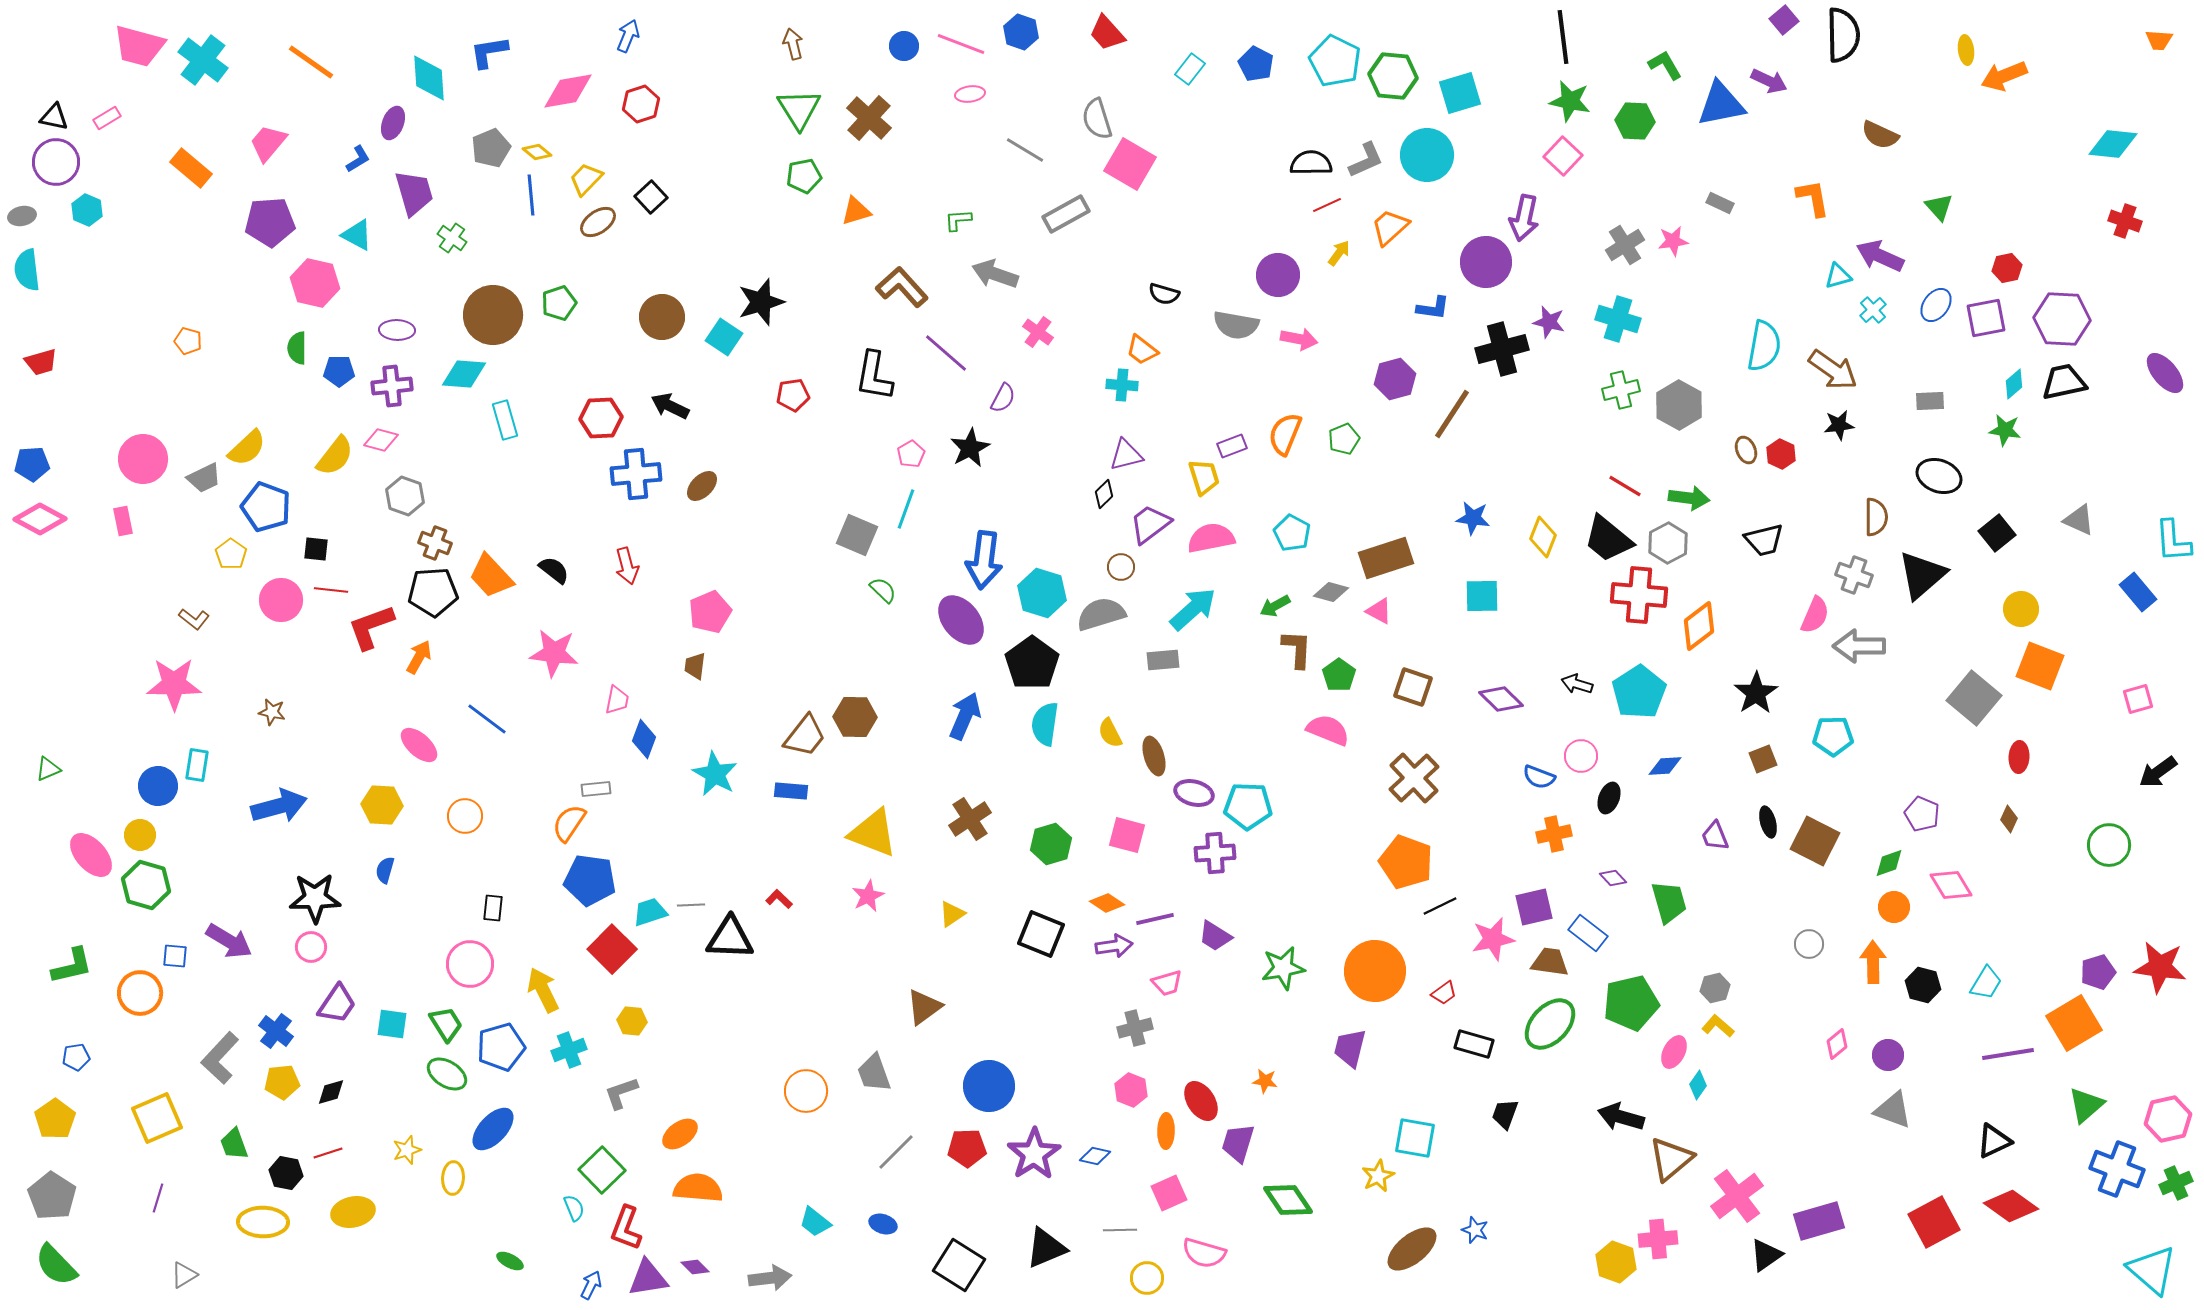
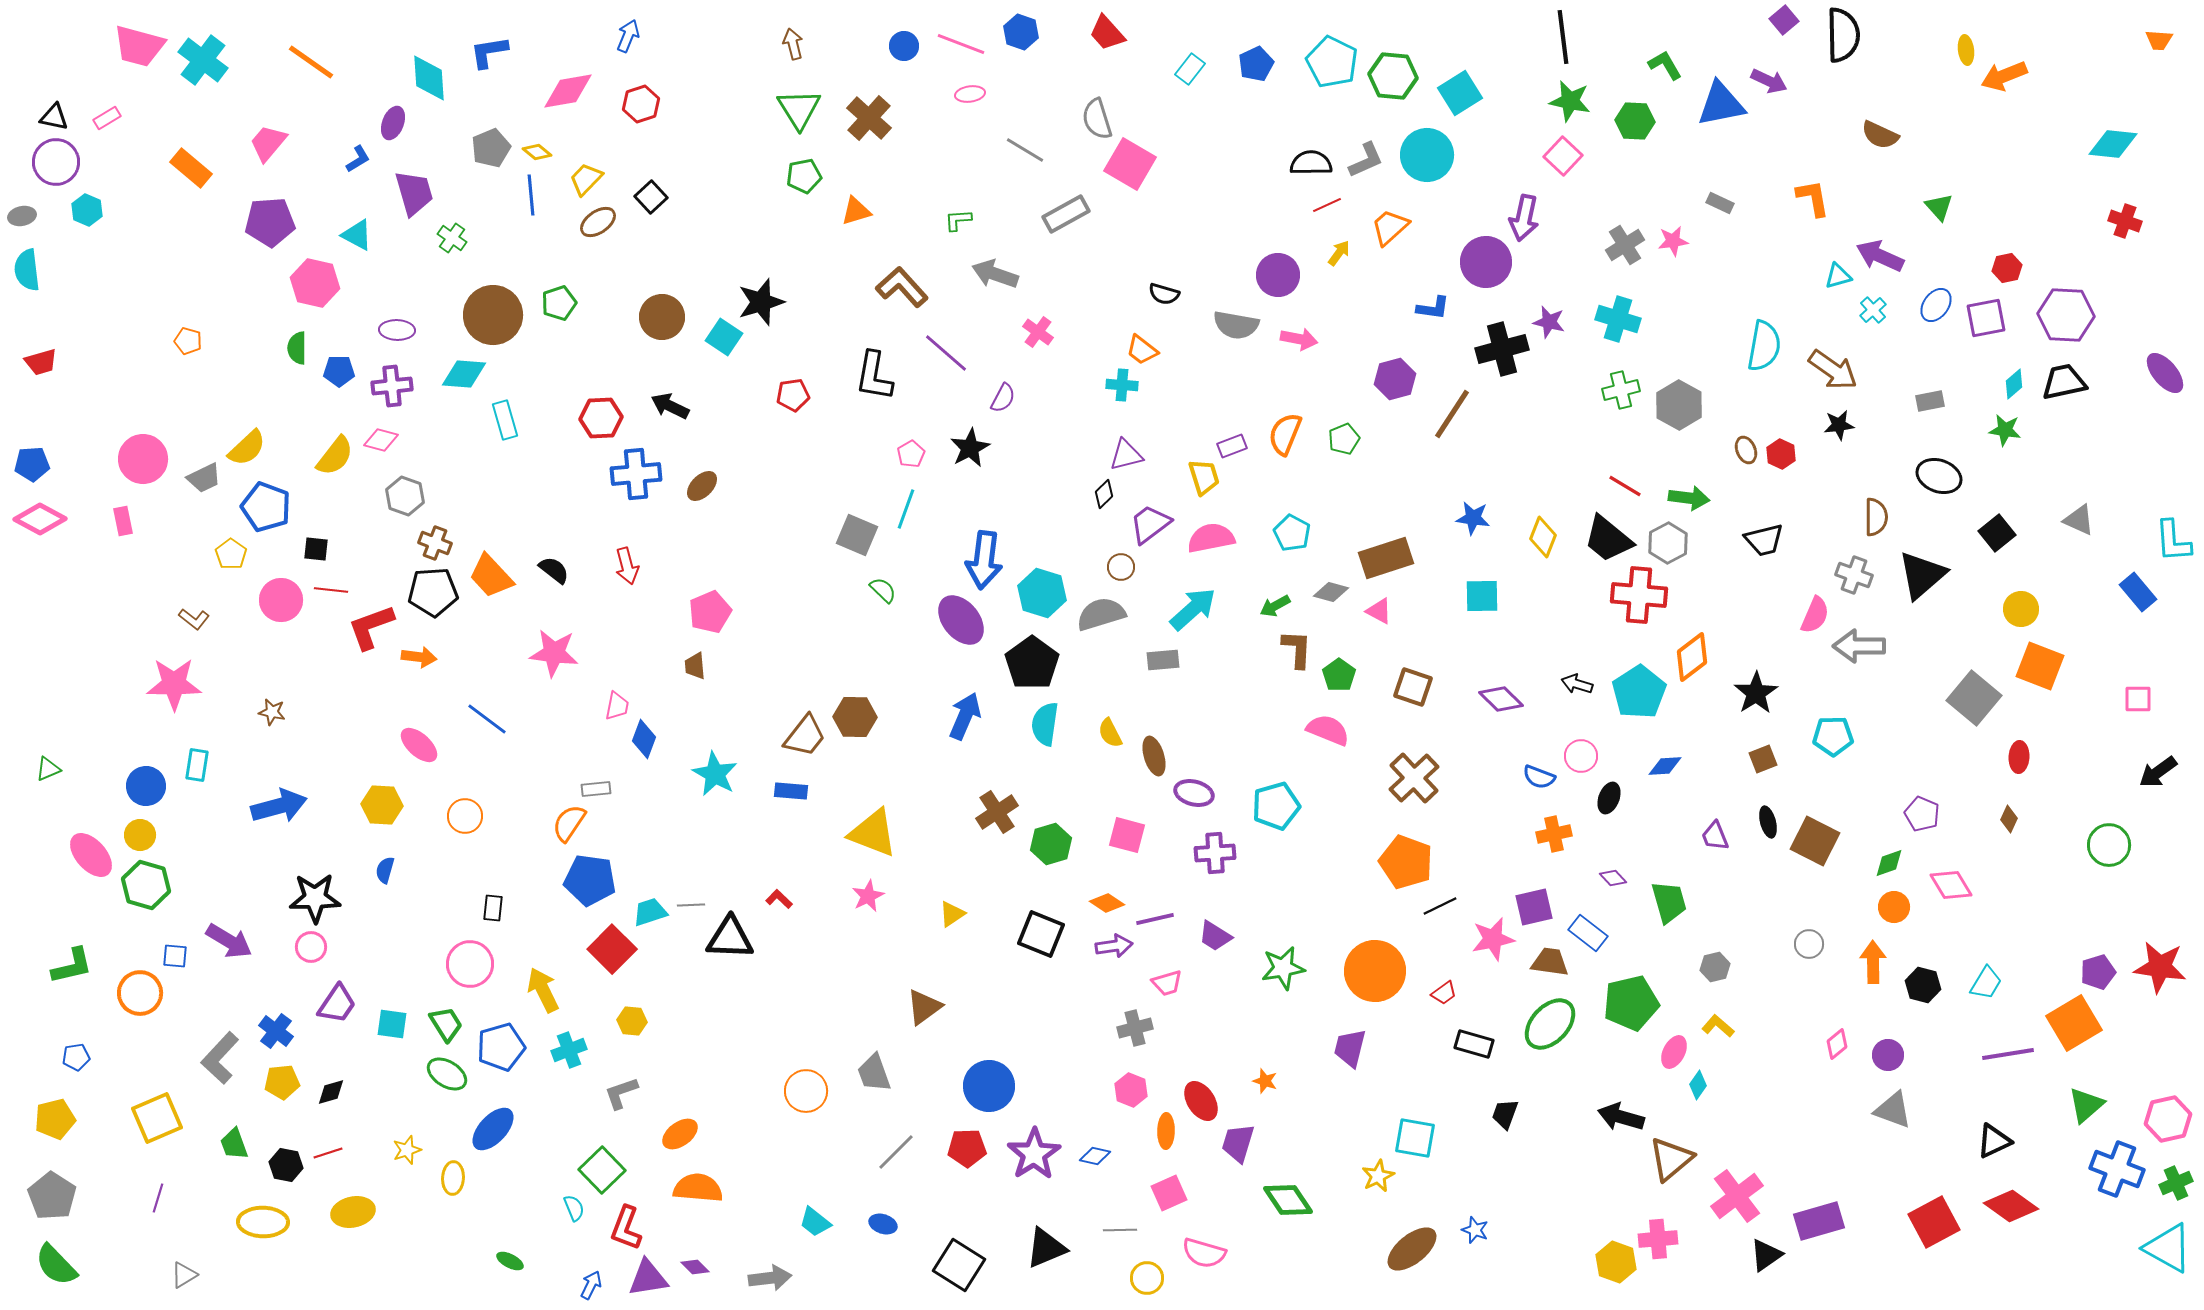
cyan pentagon at (1335, 61): moved 3 px left, 1 px down
blue pentagon at (1256, 64): rotated 20 degrees clockwise
cyan square at (1460, 93): rotated 15 degrees counterclockwise
purple hexagon at (2062, 319): moved 4 px right, 4 px up
gray rectangle at (1930, 401): rotated 8 degrees counterclockwise
orange diamond at (1699, 626): moved 7 px left, 31 px down
orange arrow at (419, 657): rotated 68 degrees clockwise
brown trapezoid at (695, 666): rotated 12 degrees counterclockwise
pink square at (2138, 699): rotated 16 degrees clockwise
pink trapezoid at (617, 700): moved 6 px down
blue circle at (158, 786): moved 12 px left
cyan pentagon at (1248, 806): moved 28 px right; rotated 18 degrees counterclockwise
brown cross at (970, 819): moved 27 px right, 7 px up
gray hexagon at (1715, 988): moved 21 px up
orange star at (1265, 1081): rotated 10 degrees clockwise
yellow pentagon at (55, 1119): rotated 21 degrees clockwise
black hexagon at (286, 1173): moved 8 px up
cyan triangle at (2152, 1270): moved 16 px right, 22 px up; rotated 12 degrees counterclockwise
